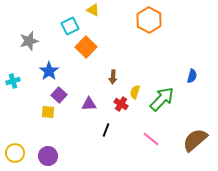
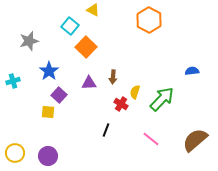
cyan square: rotated 24 degrees counterclockwise
blue semicircle: moved 5 px up; rotated 112 degrees counterclockwise
purple triangle: moved 21 px up
